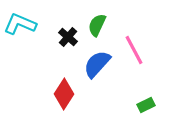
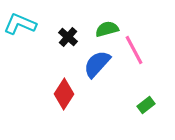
green semicircle: moved 10 px right, 4 px down; rotated 50 degrees clockwise
green rectangle: rotated 12 degrees counterclockwise
